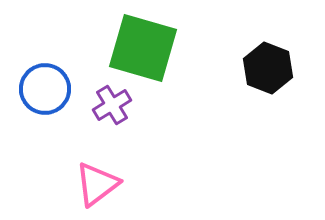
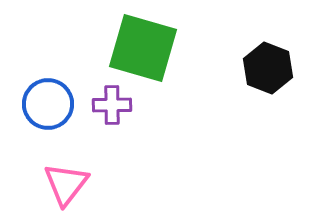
blue circle: moved 3 px right, 15 px down
purple cross: rotated 30 degrees clockwise
pink triangle: moved 31 px left; rotated 15 degrees counterclockwise
